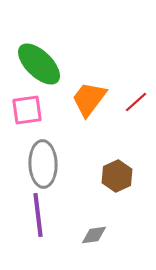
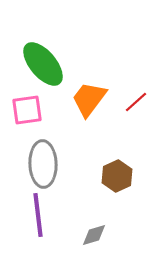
green ellipse: moved 4 px right; rotated 6 degrees clockwise
gray diamond: rotated 8 degrees counterclockwise
